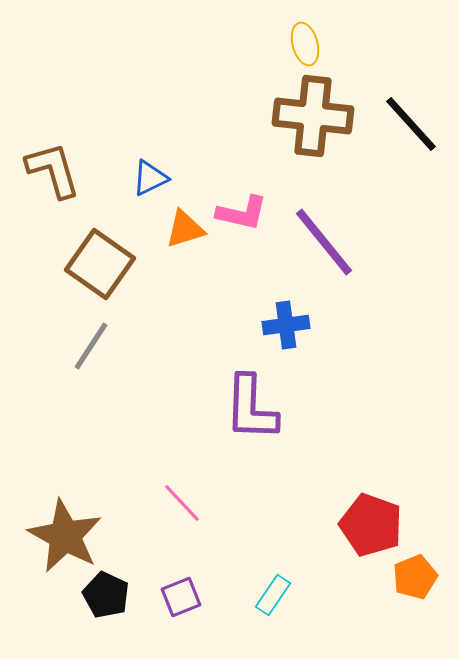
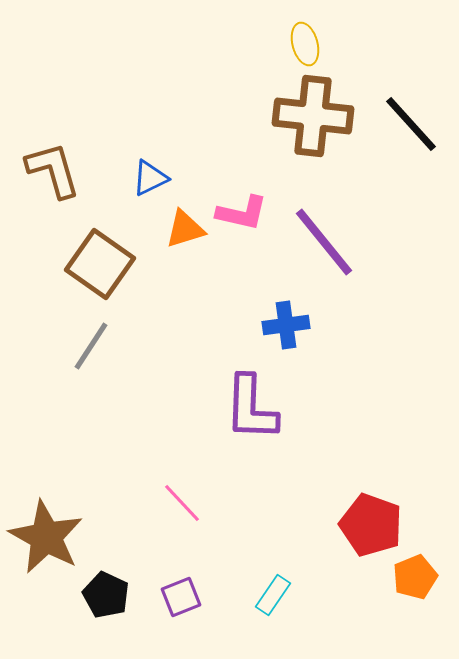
brown star: moved 19 px left, 1 px down
